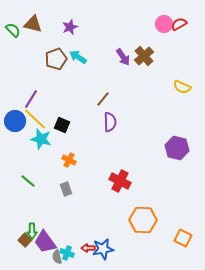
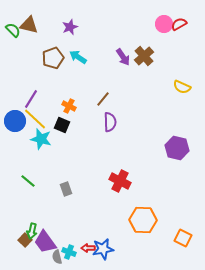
brown triangle: moved 4 px left, 1 px down
brown pentagon: moved 3 px left, 1 px up
orange cross: moved 54 px up
green arrow: rotated 14 degrees clockwise
cyan cross: moved 2 px right, 1 px up
